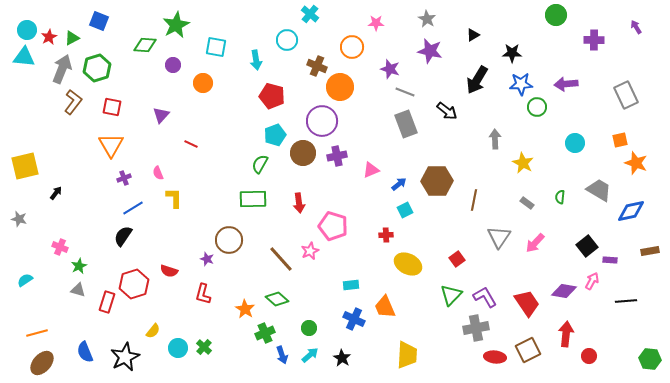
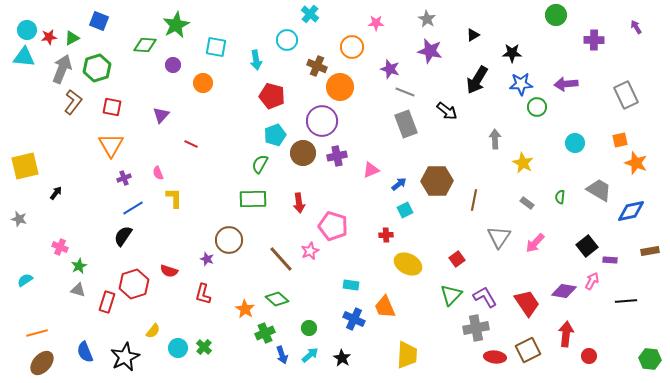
red star at (49, 37): rotated 21 degrees clockwise
cyan rectangle at (351, 285): rotated 14 degrees clockwise
